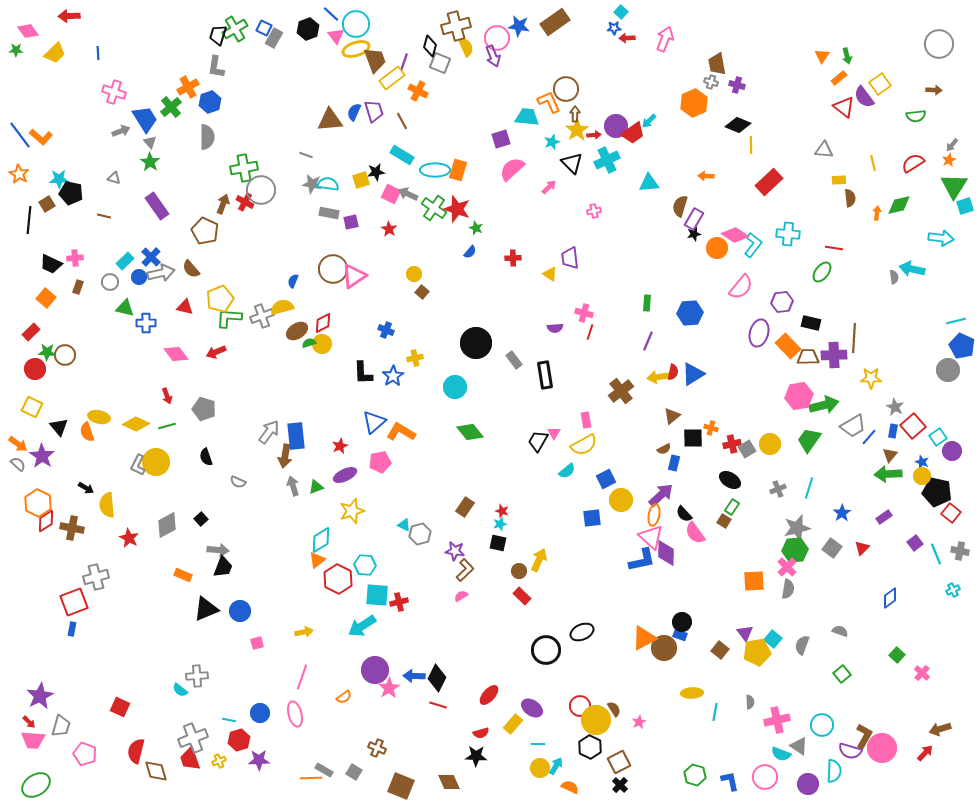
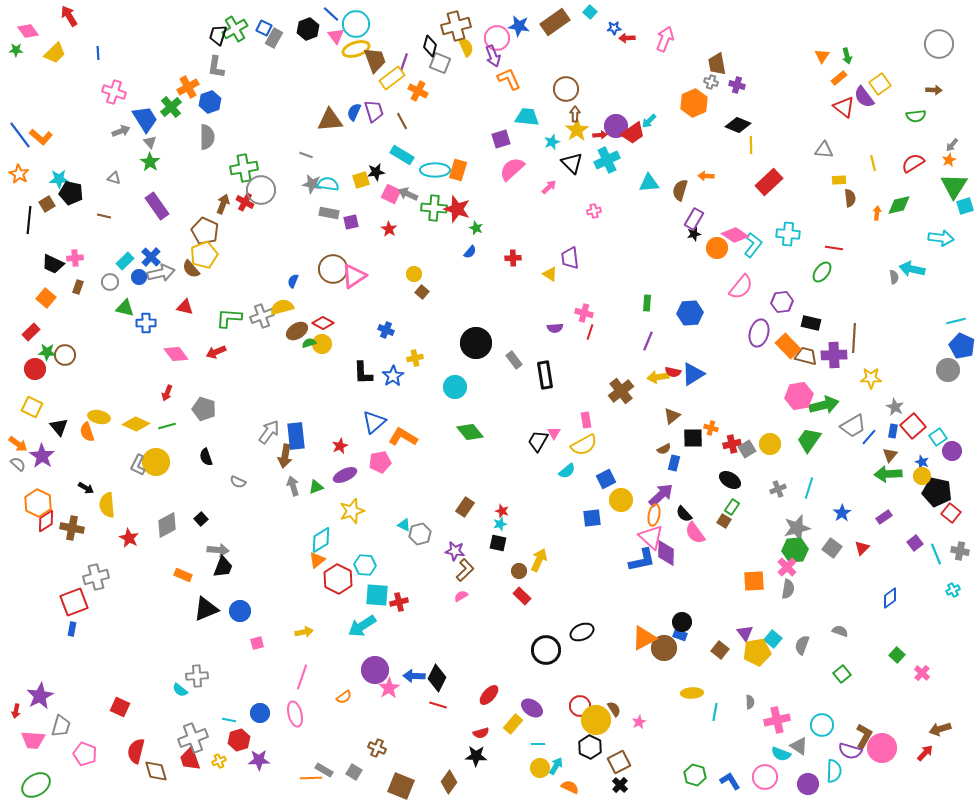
cyan square at (621, 12): moved 31 px left
red arrow at (69, 16): rotated 60 degrees clockwise
orange L-shape at (549, 102): moved 40 px left, 23 px up
red arrow at (594, 135): moved 6 px right
brown semicircle at (680, 206): moved 16 px up
green cross at (434, 208): rotated 30 degrees counterclockwise
black trapezoid at (51, 264): moved 2 px right
yellow pentagon at (220, 299): moved 16 px left, 44 px up
red diamond at (323, 323): rotated 55 degrees clockwise
brown trapezoid at (808, 357): moved 2 px left, 1 px up; rotated 15 degrees clockwise
red semicircle at (673, 372): rotated 91 degrees clockwise
red arrow at (167, 396): moved 3 px up; rotated 42 degrees clockwise
orange L-shape at (401, 432): moved 2 px right, 5 px down
red arrow at (29, 722): moved 13 px left, 11 px up; rotated 56 degrees clockwise
blue L-shape at (730, 781): rotated 20 degrees counterclockwise
brown diamond at (449, 782): rotated 60 degrees clockwise
